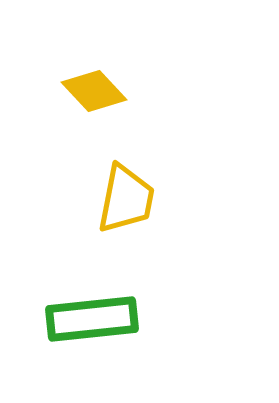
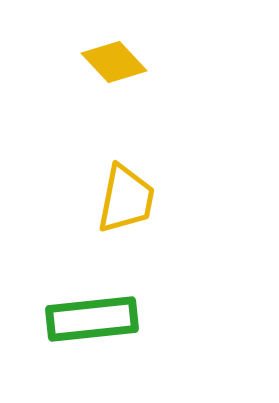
yellow diamond: moved 20 px right, 29 px up
